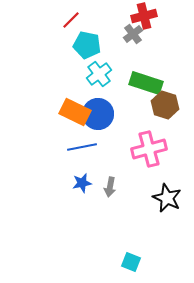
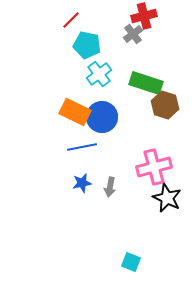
blue circle: moved 4 px right, 3 px down
pink cross: moved 5 px right, 18 px down
